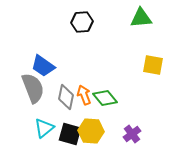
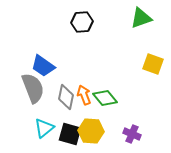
green triangle: rotated 15 degrees counterclockwise
yellow square: moved 1 px up; rotated 10 degrees clockwise
purple cross: rotated 30 degrees counterclockwise
